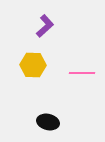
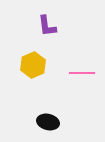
purple L-shape: moved 2 px right; rotated 125 degrees clockwise
yellow hexagon: rotated 25 degrees counterclockwise
